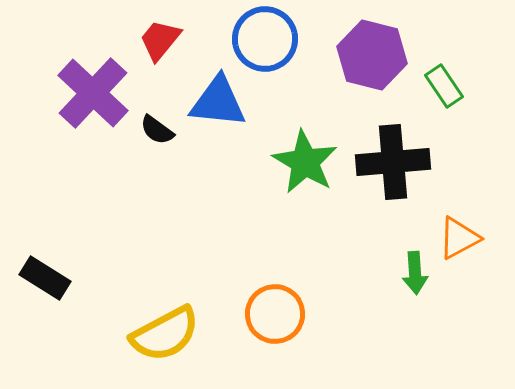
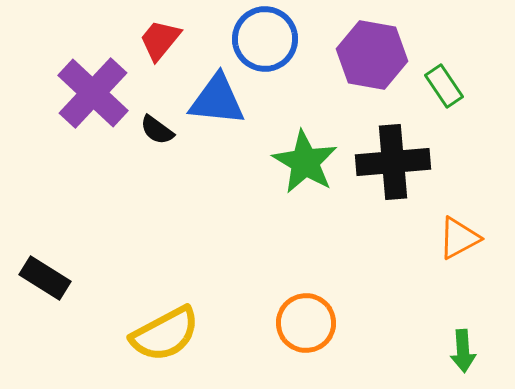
purple hexagon: rotated 4 degrees counterclockwise
blue triangle: moved 1 px left, 2 px up
green arrow: moved 48 px right, 78 px down
orange circle: moved 31 px right, 9 px down
